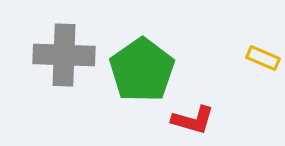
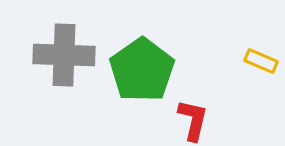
yellow rectangle: moved 2 px left, 3 px down
red L-shape: rotated 93 degrees counterclockwise
